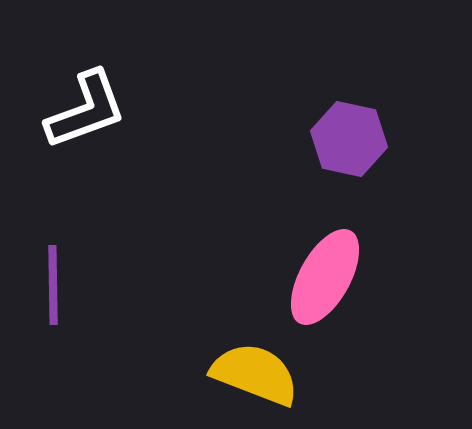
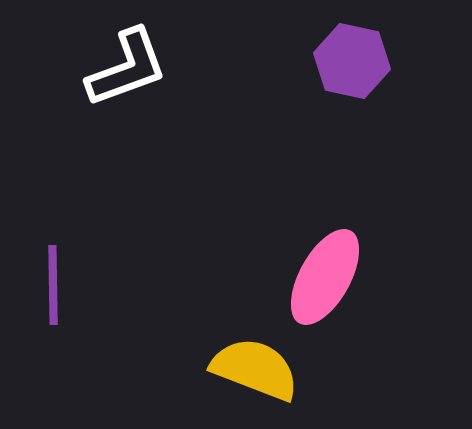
white L-shape: moved 41 px right, 42 px up
purple hexagon: moved 3 px right, 78 px up
yellow semicircle: moved 5 px up
